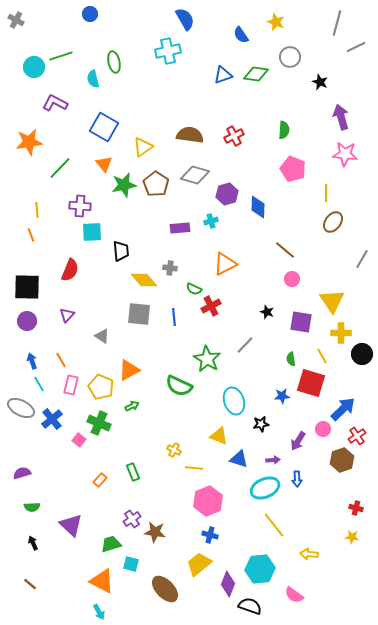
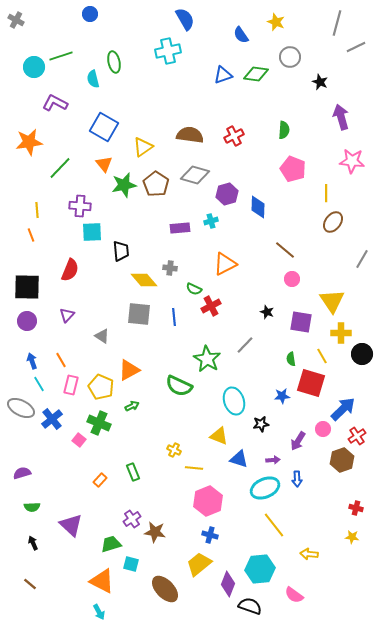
pink star at (345, 154): moved 7 px right, 7 px down
